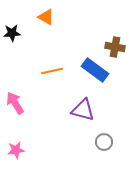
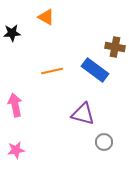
pink arrow: moved 2 px down; rotated 20 degrees clockwise
purple triangle: moved 4 px down
